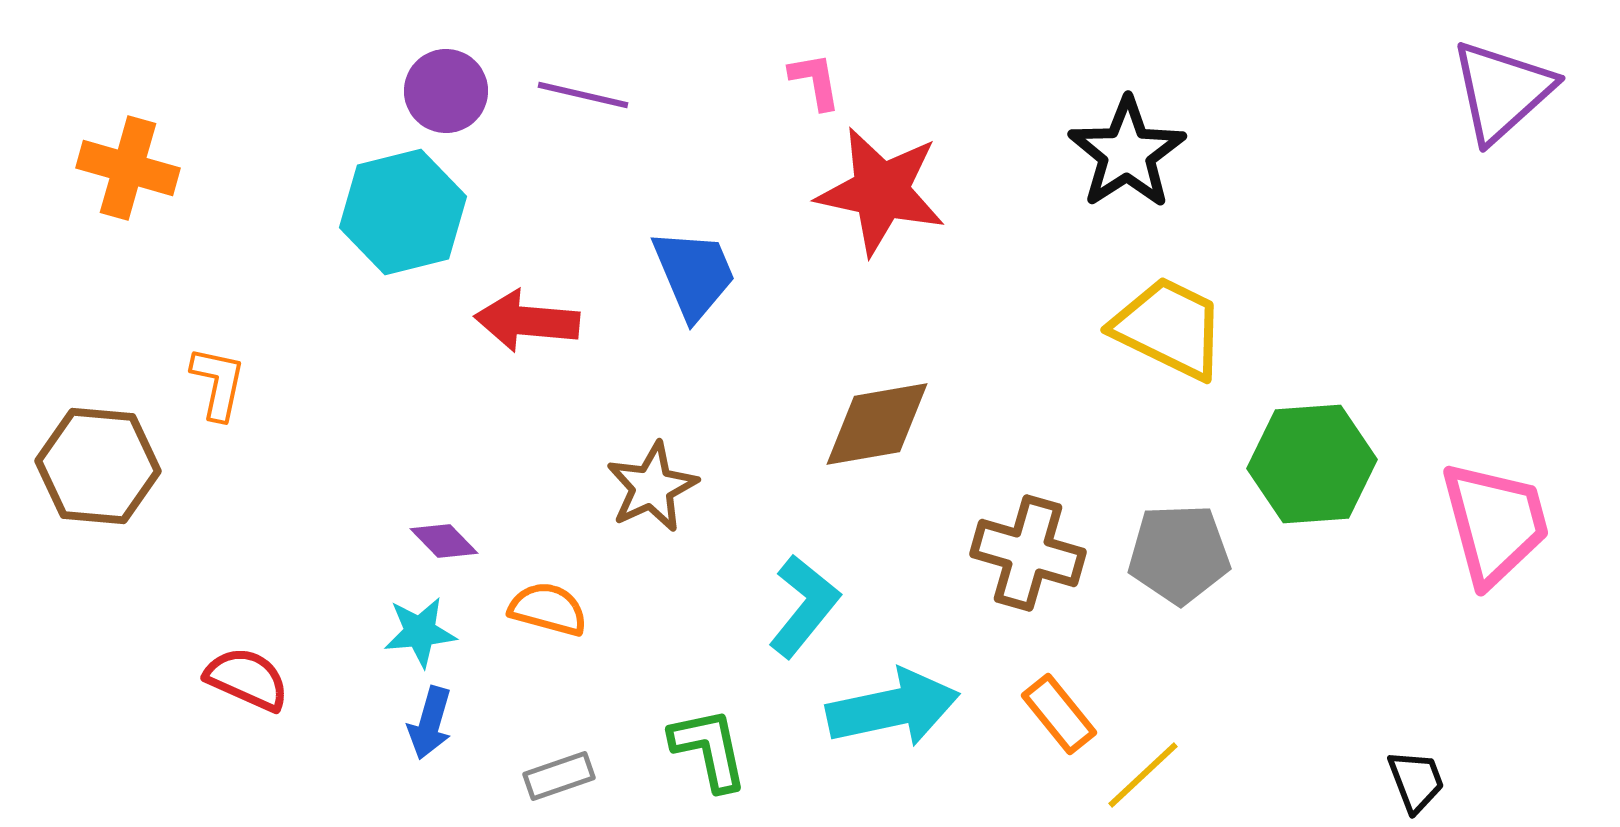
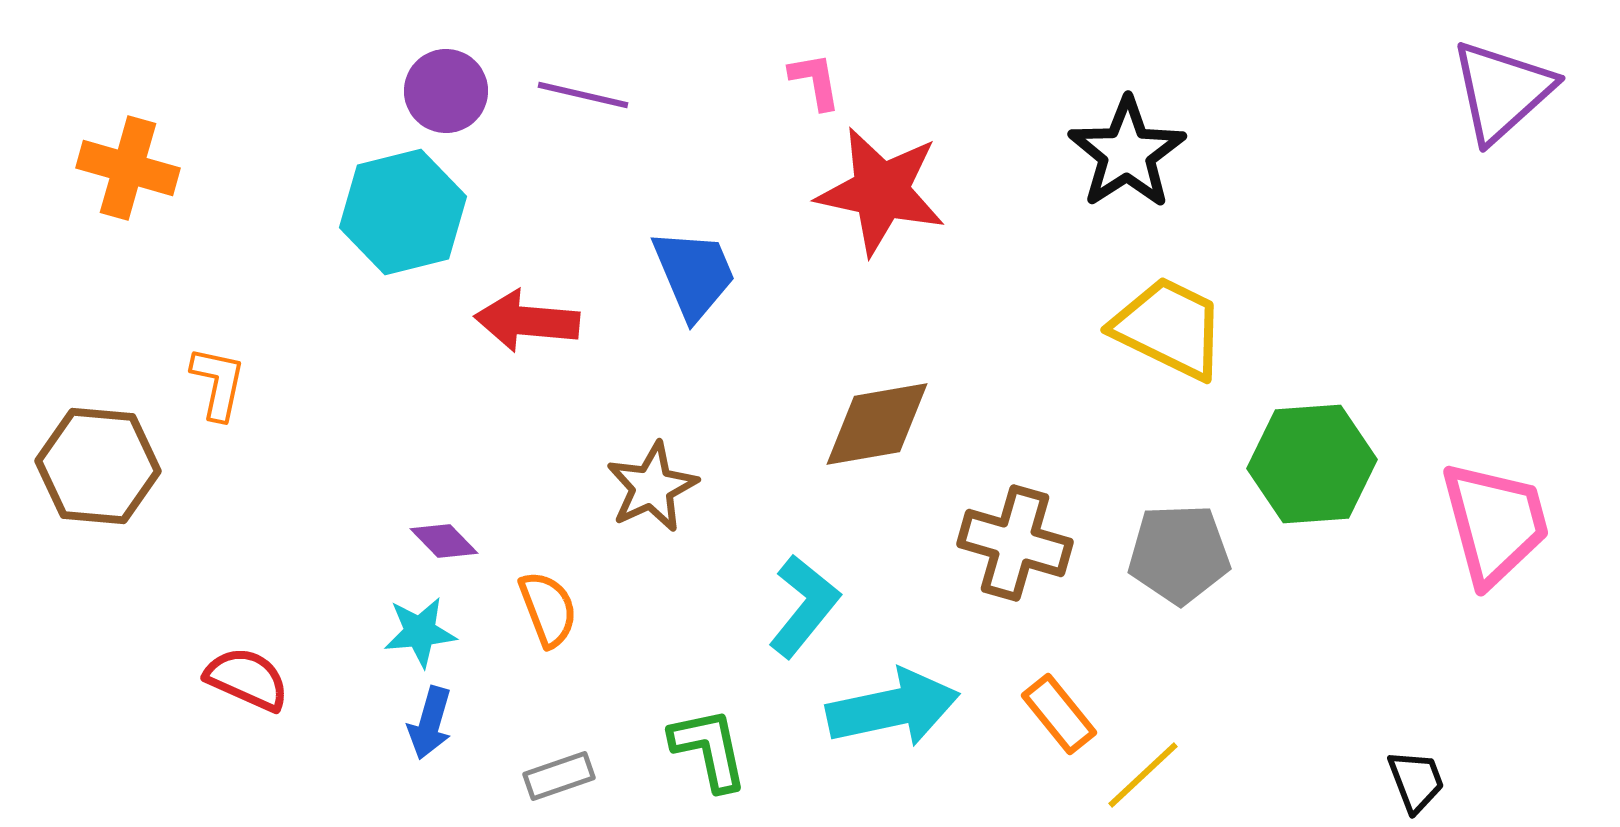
brown cross: moved 13 px left, 10 px up
orange semicircle: rotated 54 degrees clockwise
